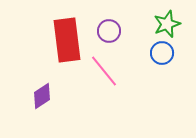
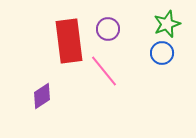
purple circle: moved 1 px left, 2 px up
red rectangle: moved 2 px right, 1 px down
